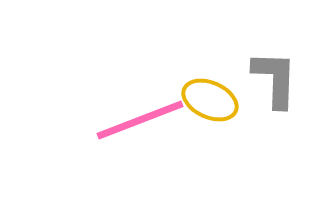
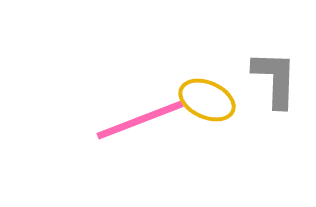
yellow ellipse: moved 3 px left
